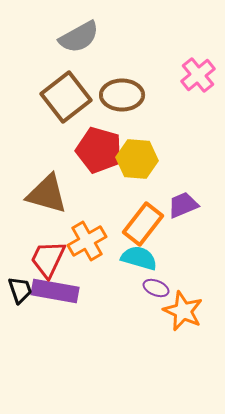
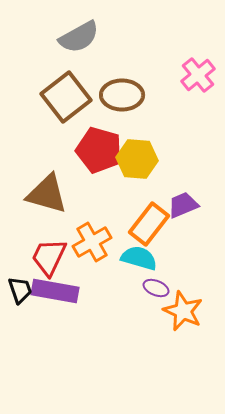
orange rectangle: moved 6 px right
orange cross: moved 5 px right, 1 px down
red trapezoid: moved 1 px right, 2 px up
